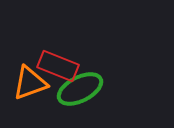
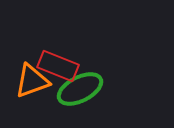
orange triangle: moved 2 px right, 2 px up
